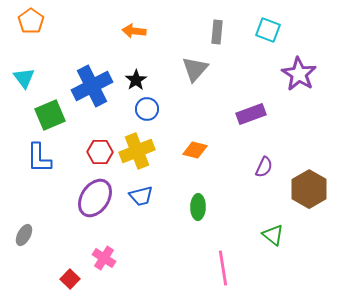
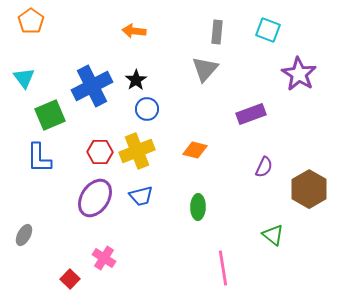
gray triangle: moved 10 px right
